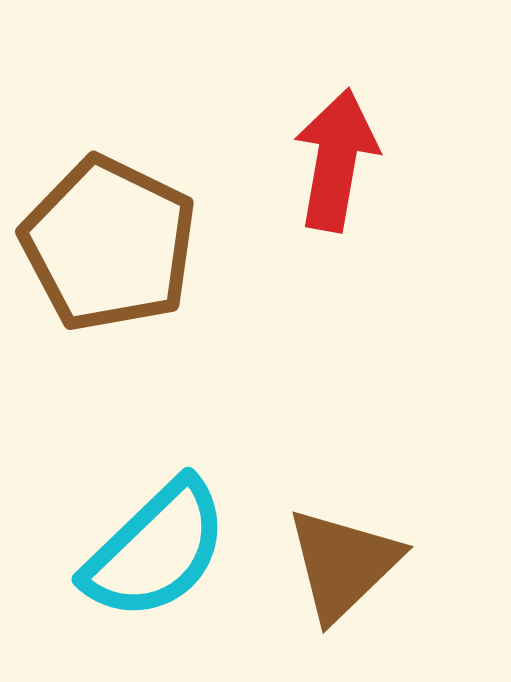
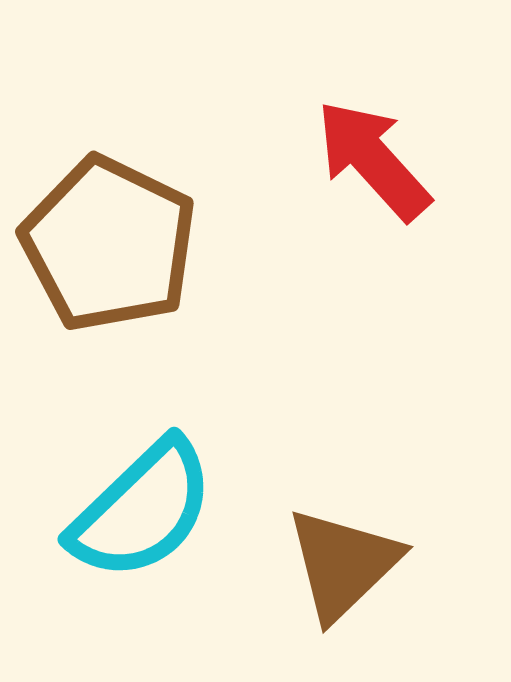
red arrow: moved 37 px right; rotated 52 degrees counterclockwise
cyan semicircle: moved 14 px left, 40 px up
